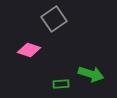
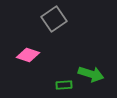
pink diamond: moved 1 px left, 5 px down
green rectangle: moved 3 px right, 1 px down
